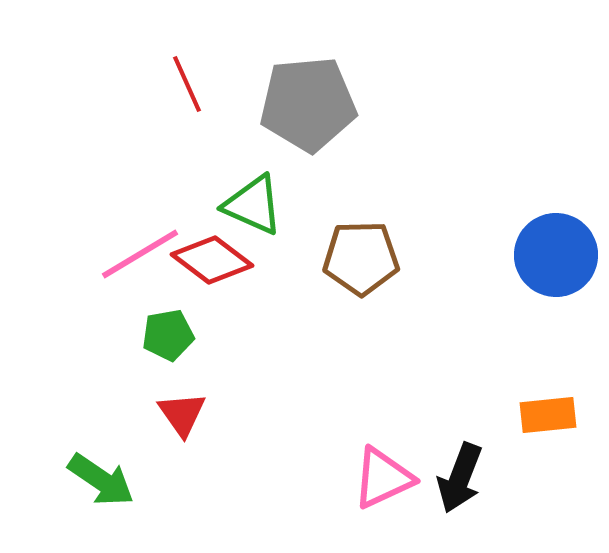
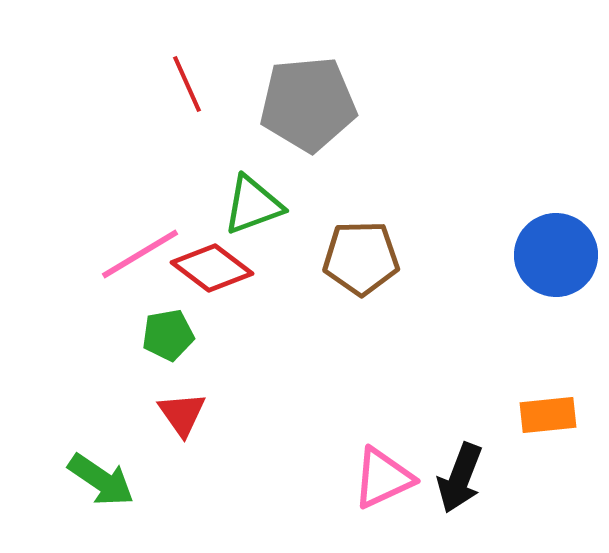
green triangle: rotated 44 degrees counterclockwise
red diamond: moved 8 px down
